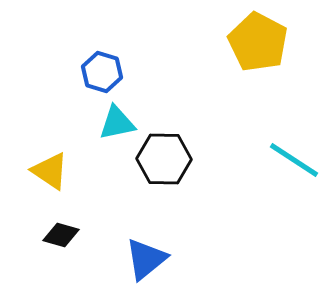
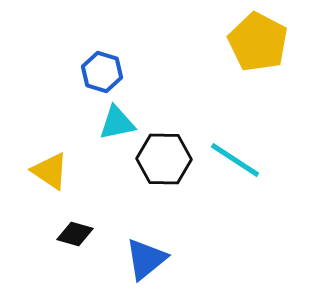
cyan line: moved 59 px left
black diamond: moved 14 px right, 1 px up
